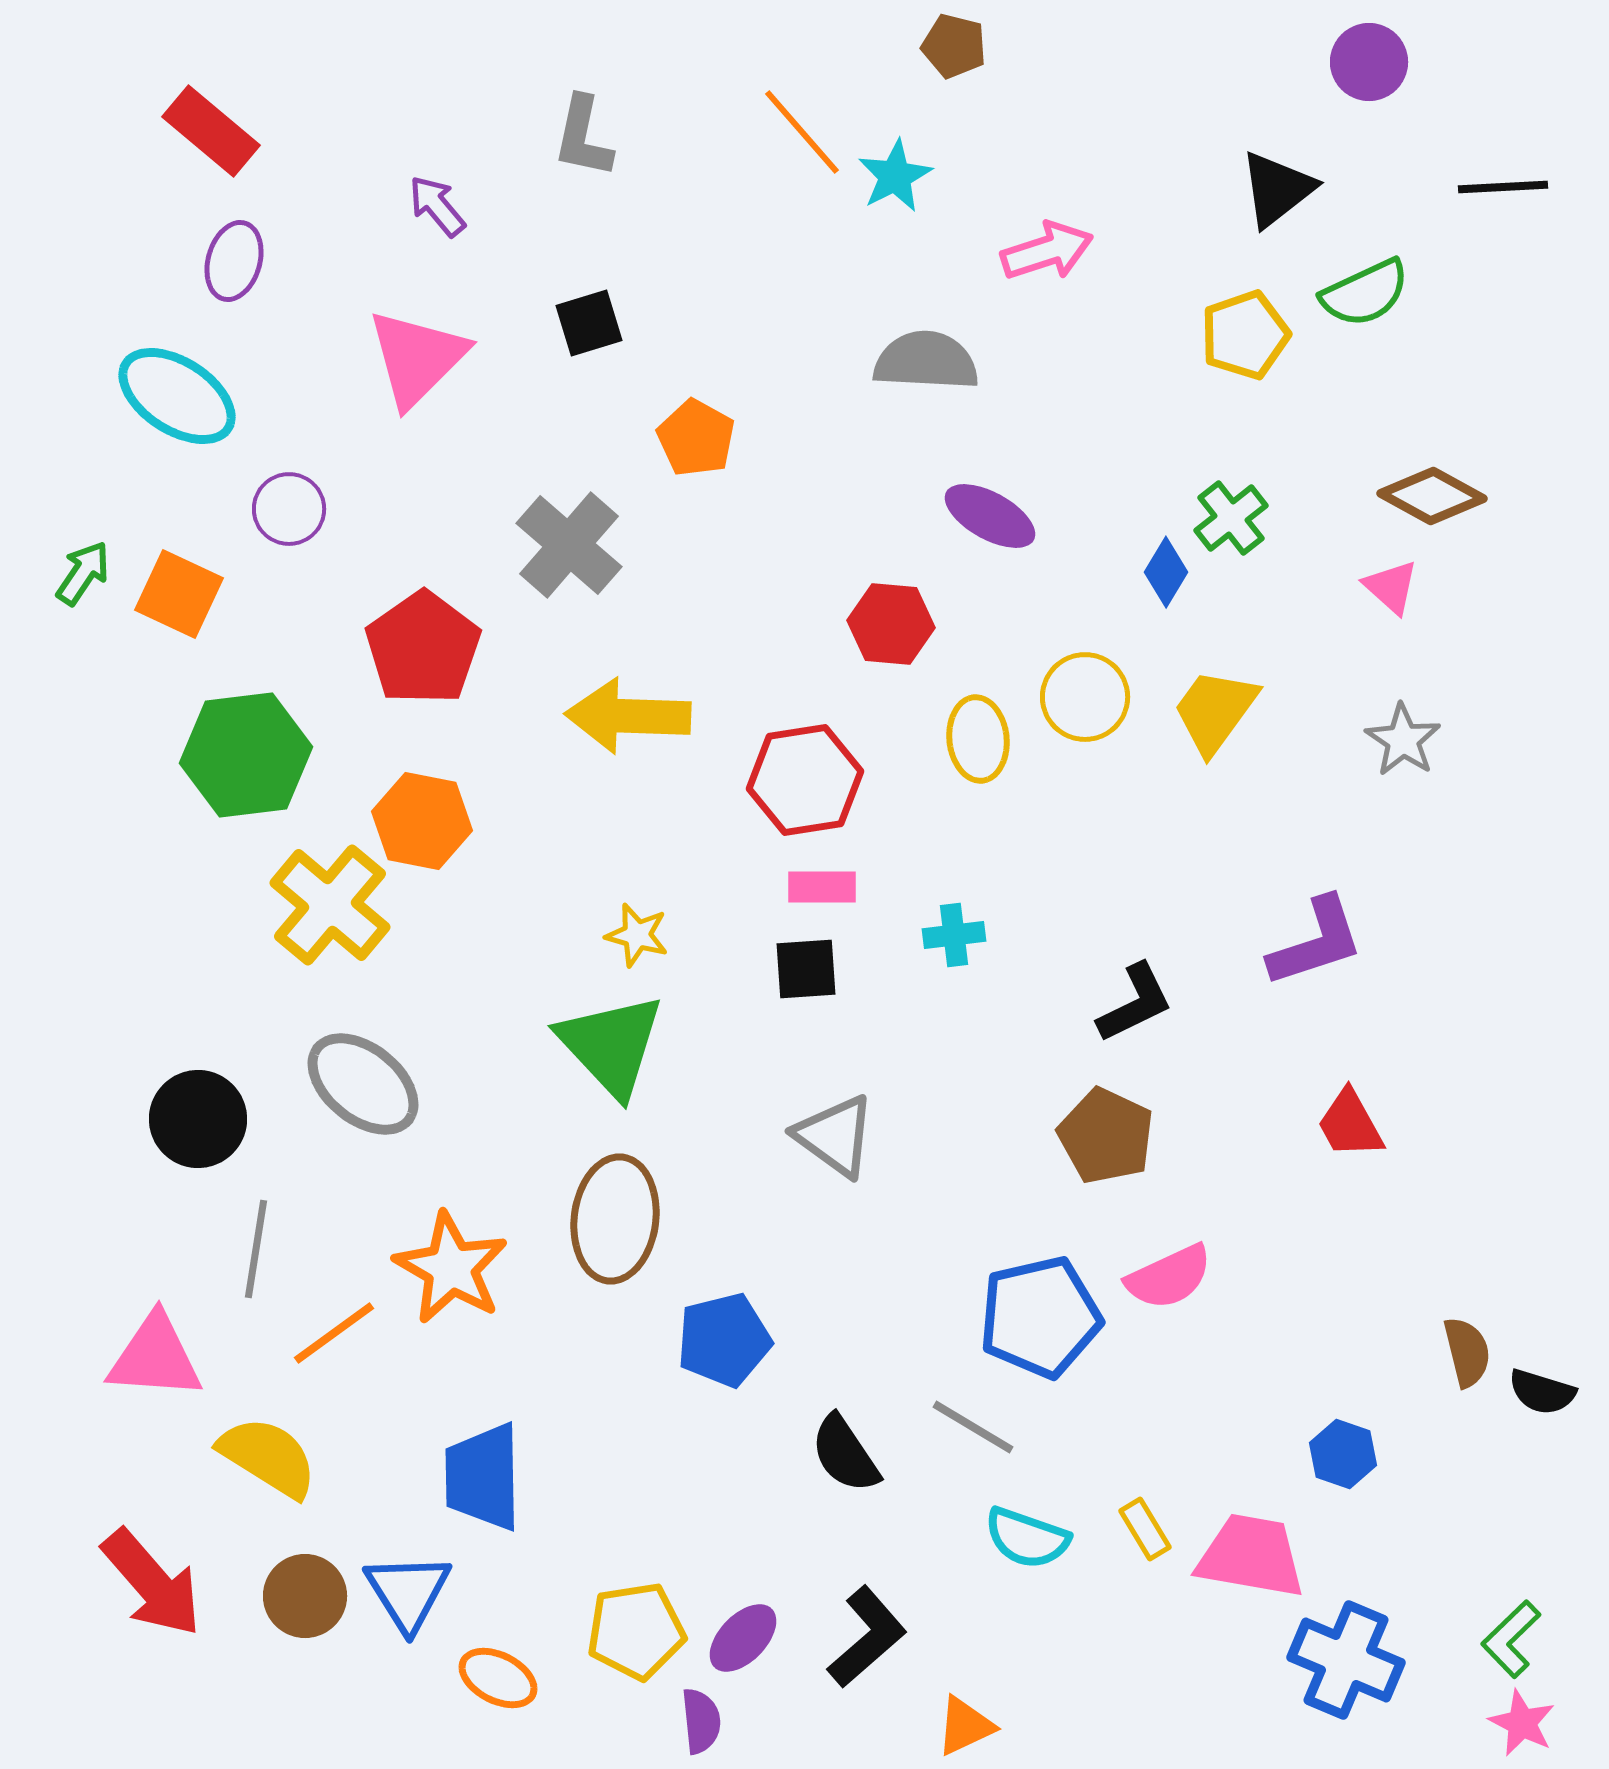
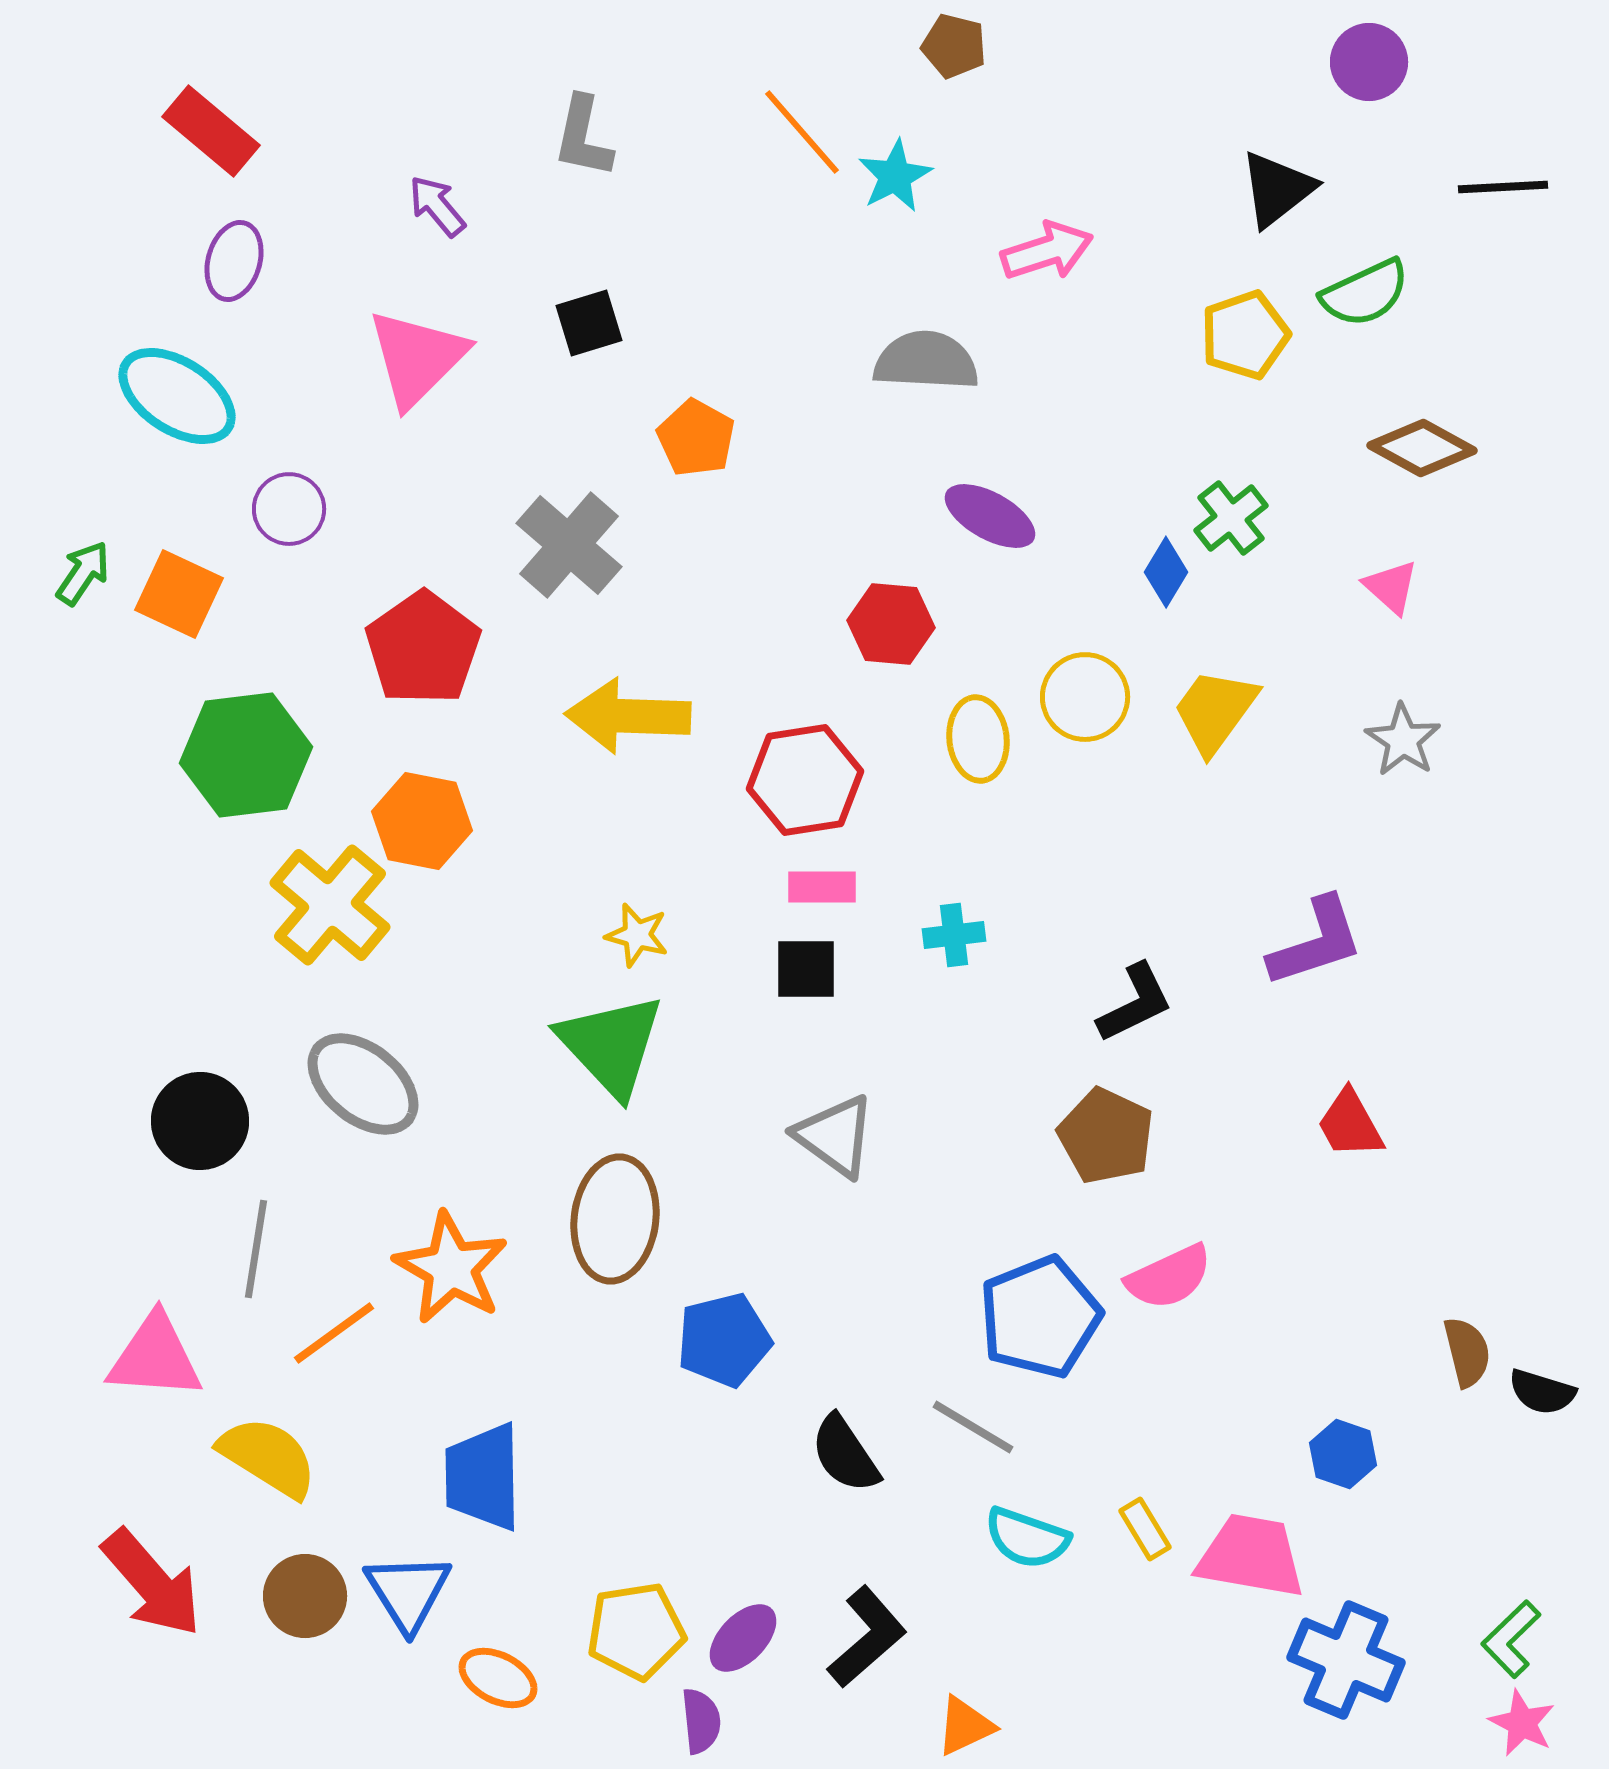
brown diamond at (1432, 496): moved 10 px left, 48 px up
black square at (806, 969): rotated 4 degrees clockwise
black circle at (198, 1119): moved 2 px right, 2 px down
blue pentagon at (1040, 1317): rotated 9 degrees counterclockwise
